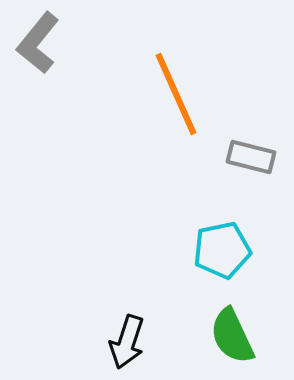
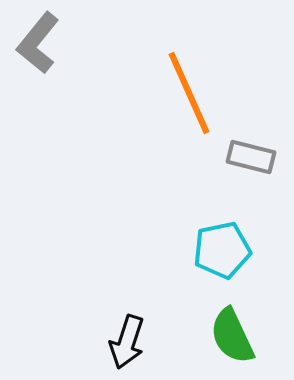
orange line: moved 13 px right, 1 px up
